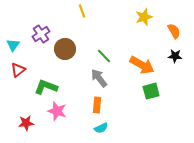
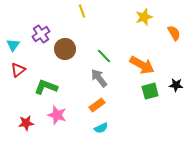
orange semicircle: moved 2 px down
black star: moved 1 px right, 29 px down
green square: moved 1 px left
orange rectangle: rotated 49 degrees clockwise
pink star: moved 4 px down
